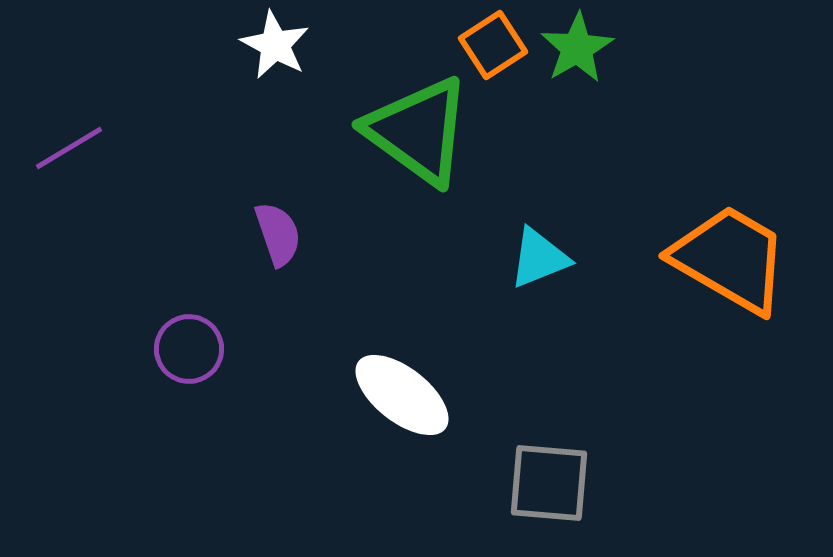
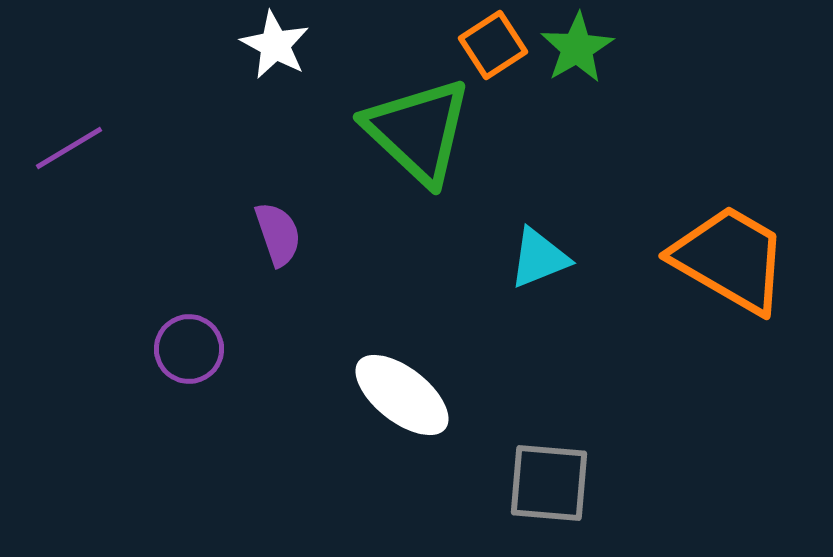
green triangle: rotated 7 degrees clockwise
